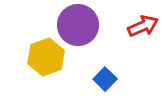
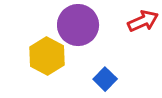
red arrow: moved 5 px up
yellow hexagon: moved 1 px right, 1 px up; rotated 12 degrees counterclockwise
